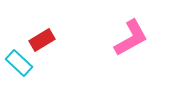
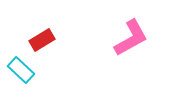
cyan rectangle: moved 2 px right, 7 px down
